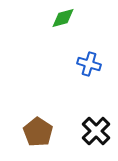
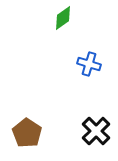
green diamond: rotated 20 degrees counterclockwise
brown pentagon: moved 11 px left, 1 px down
